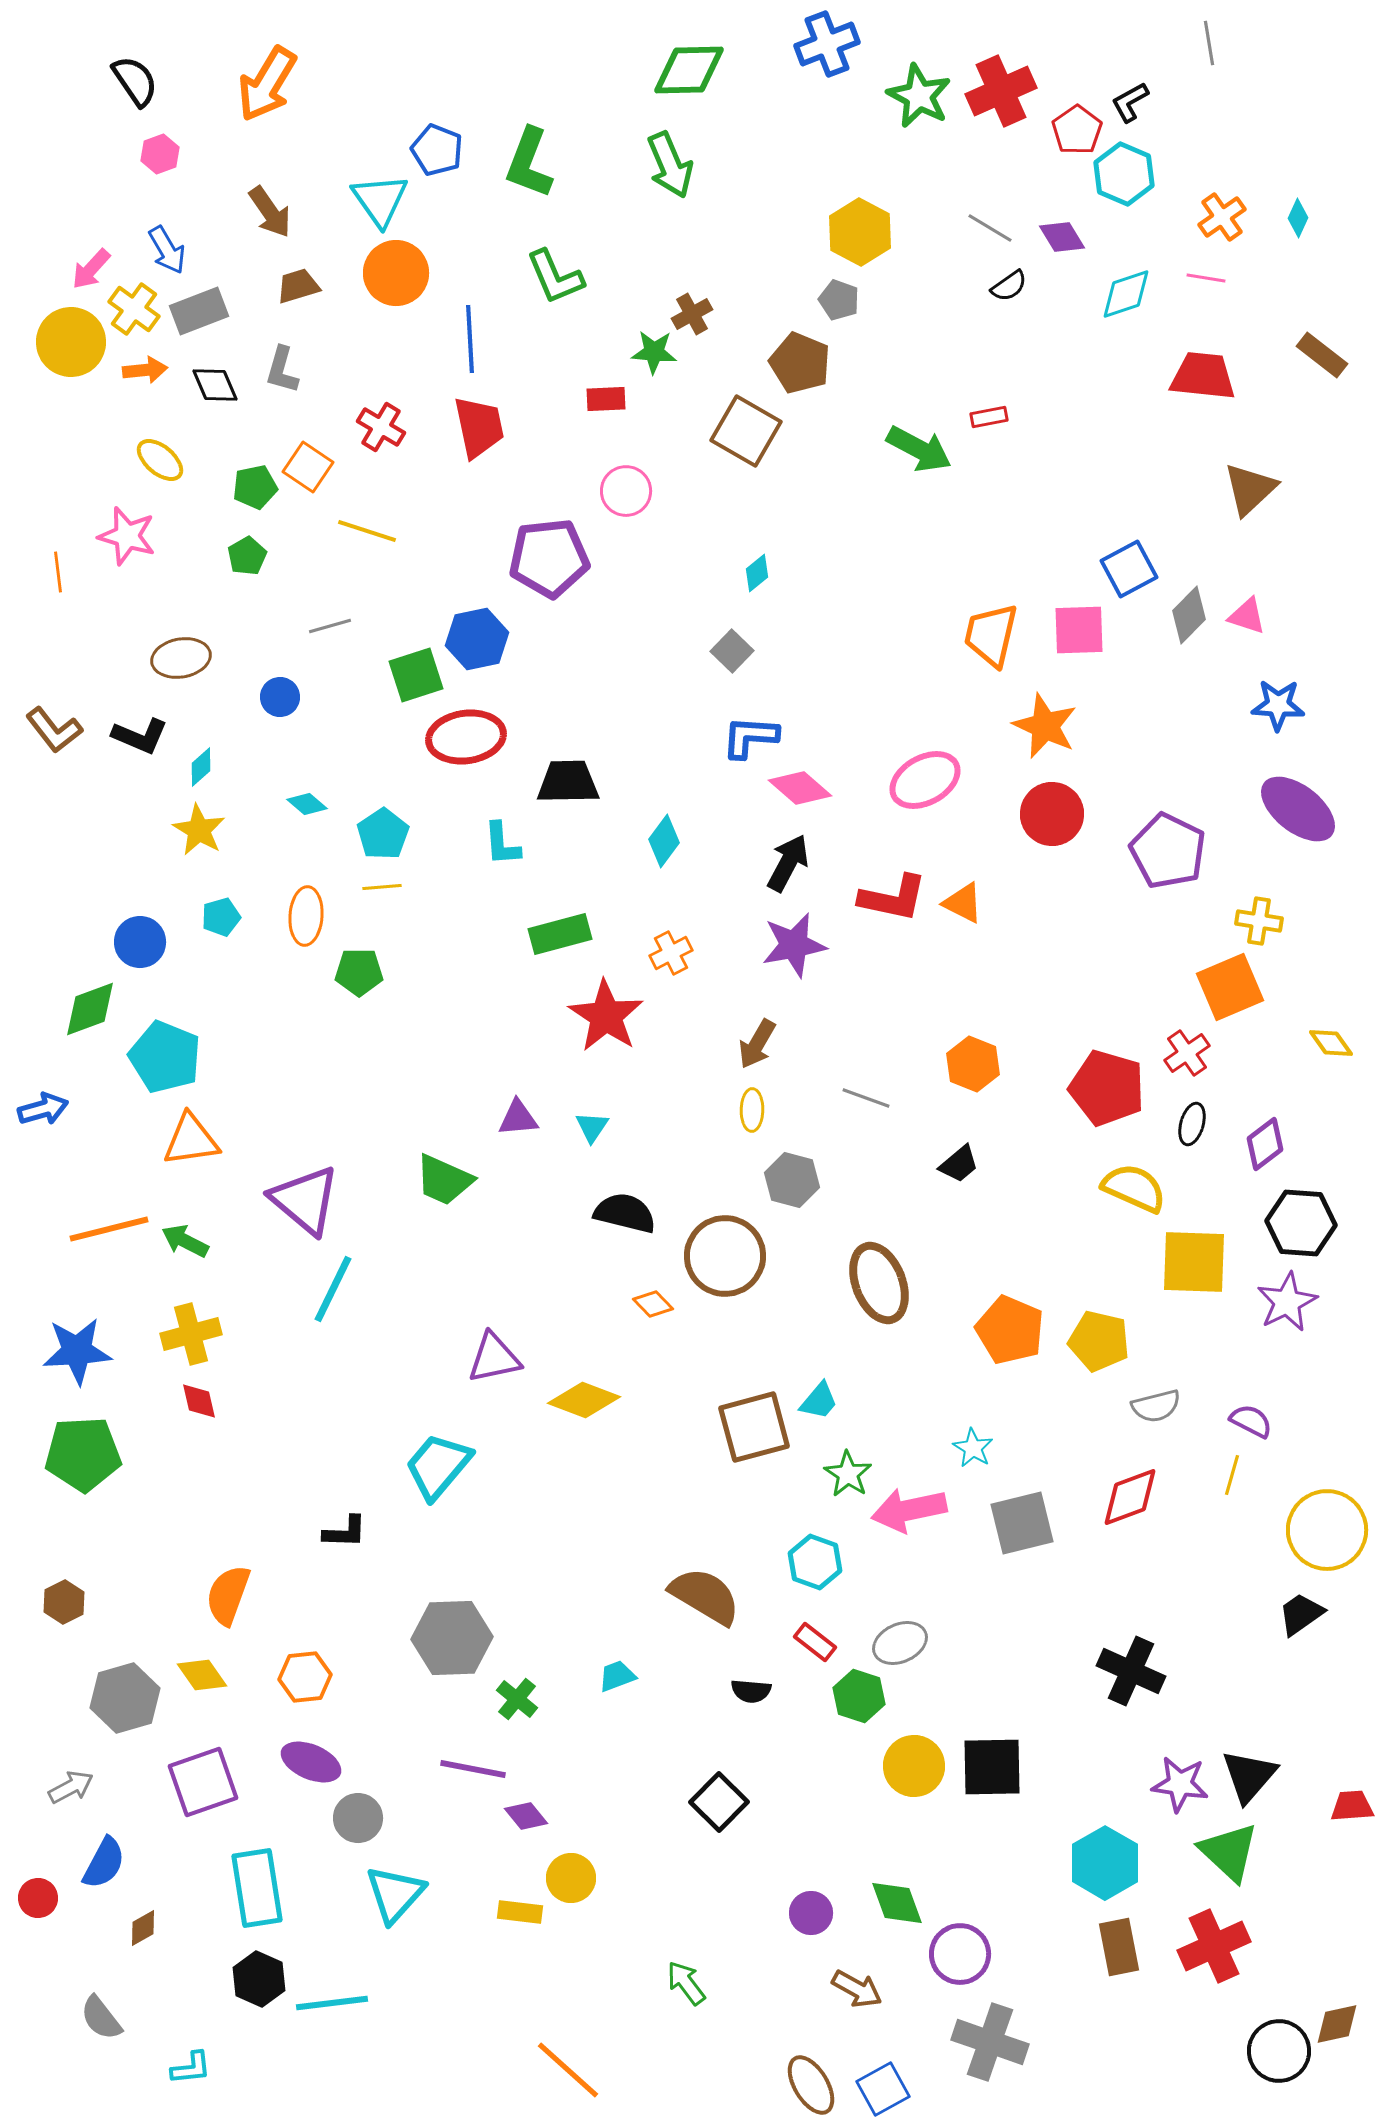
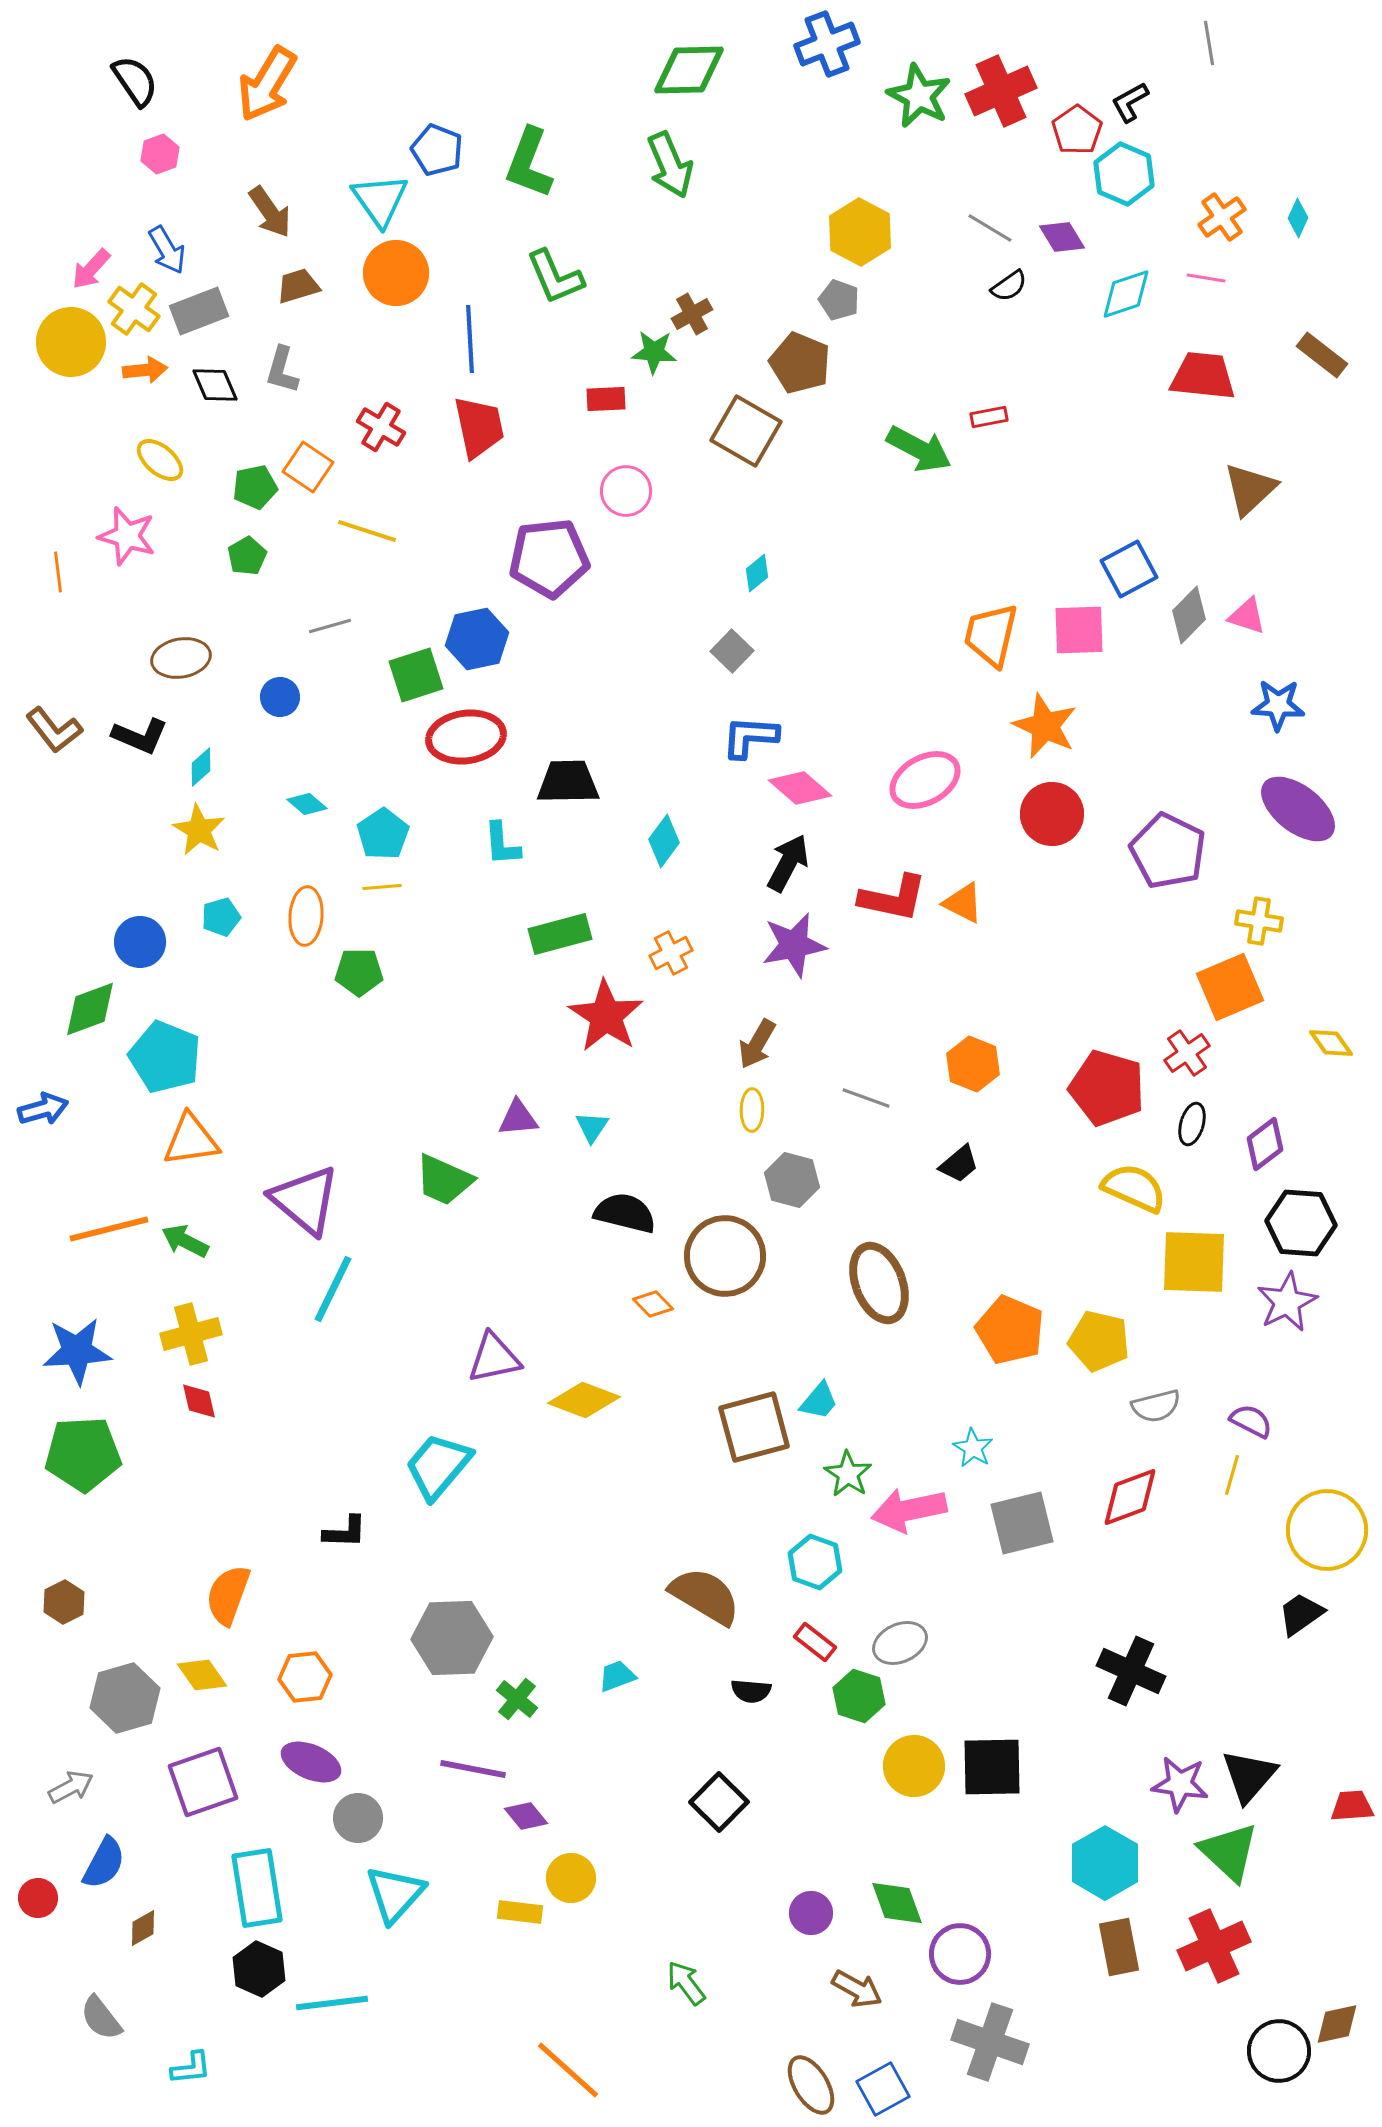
black hexagon at (259, 1979): moved 10 px up
